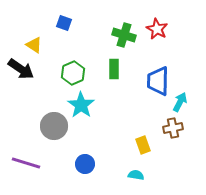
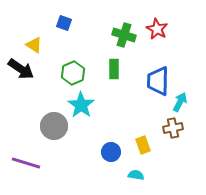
blue circle: moved 26 px right, 12 px up
